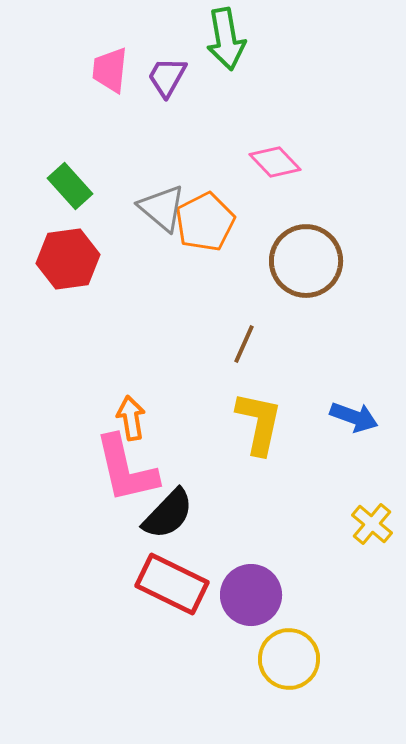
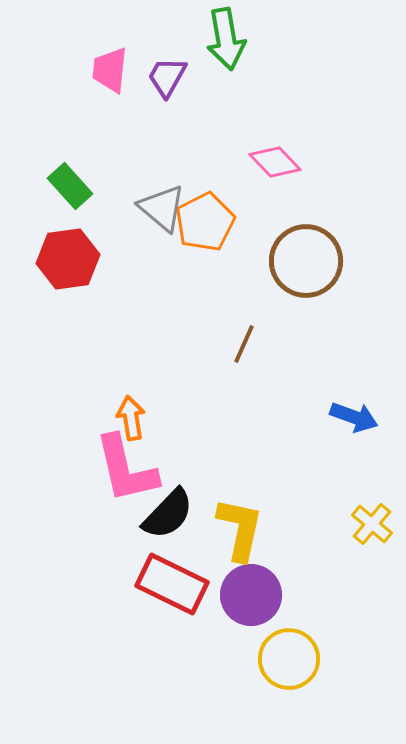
yellow L-shape: moved 19 px left, 106 px down
